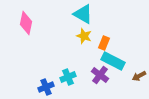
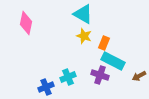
purple cross: rotated 18 degrees counterclockwise
